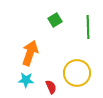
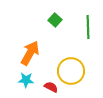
green square: rotated 16 degrees counterclockwise
orange arrow: rotated 10 degrees clockwise
yellow circle: moved 6 px left, 2 px up
red semicircle: rotated 40 degrees counterclockwise
